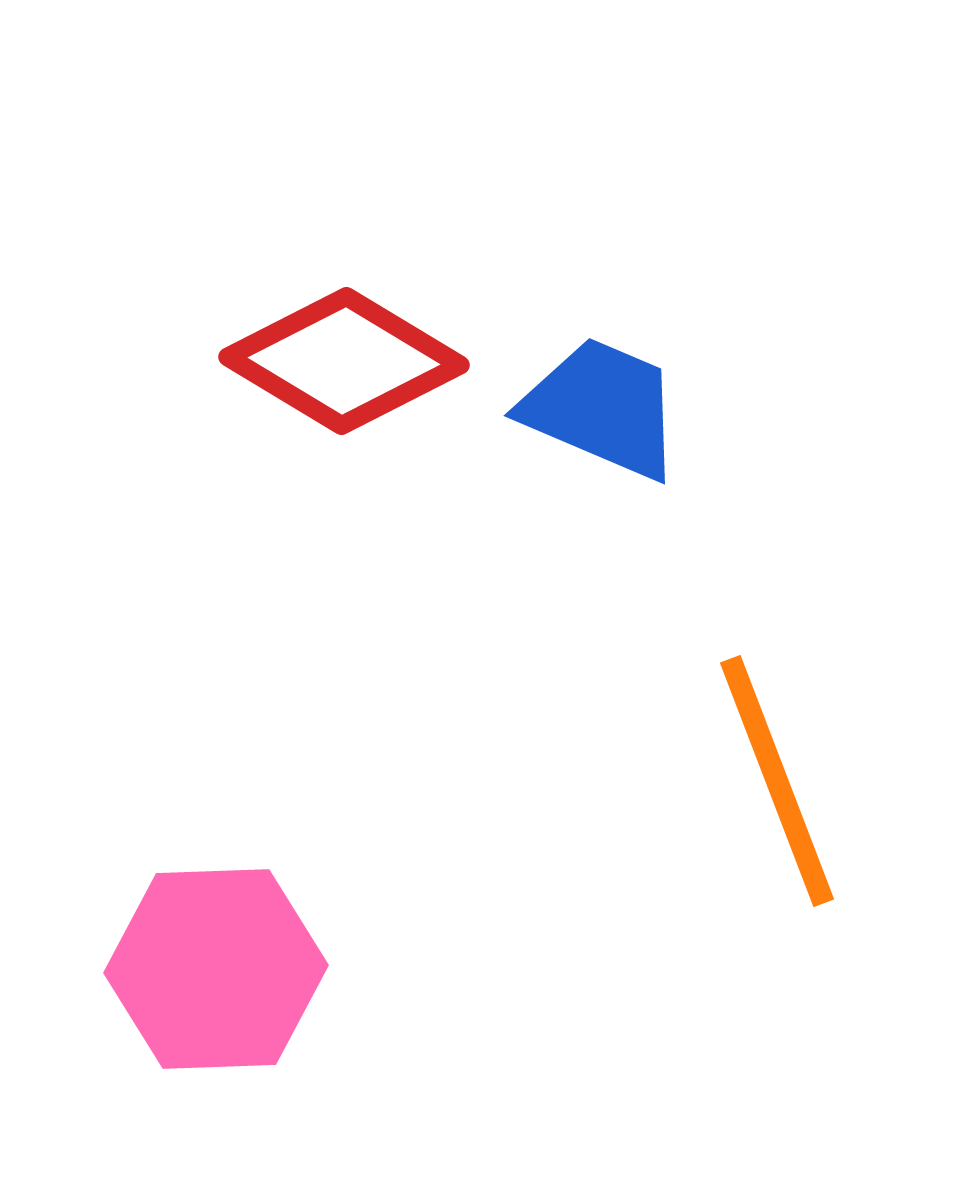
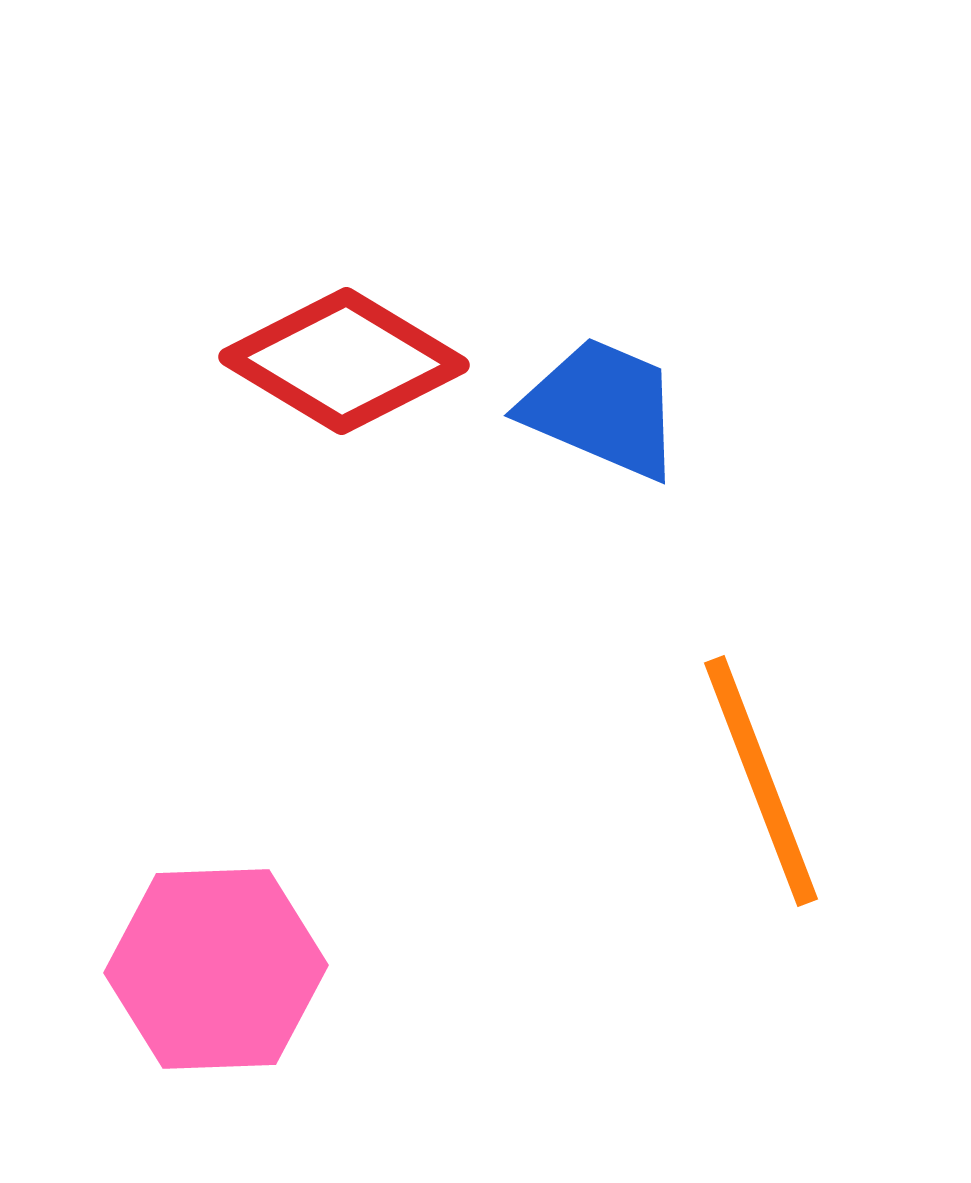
orange line: moved 16 px left
